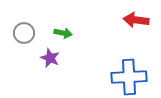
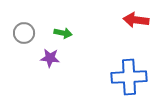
purple star: rotated 18 degrees counterclockwise
